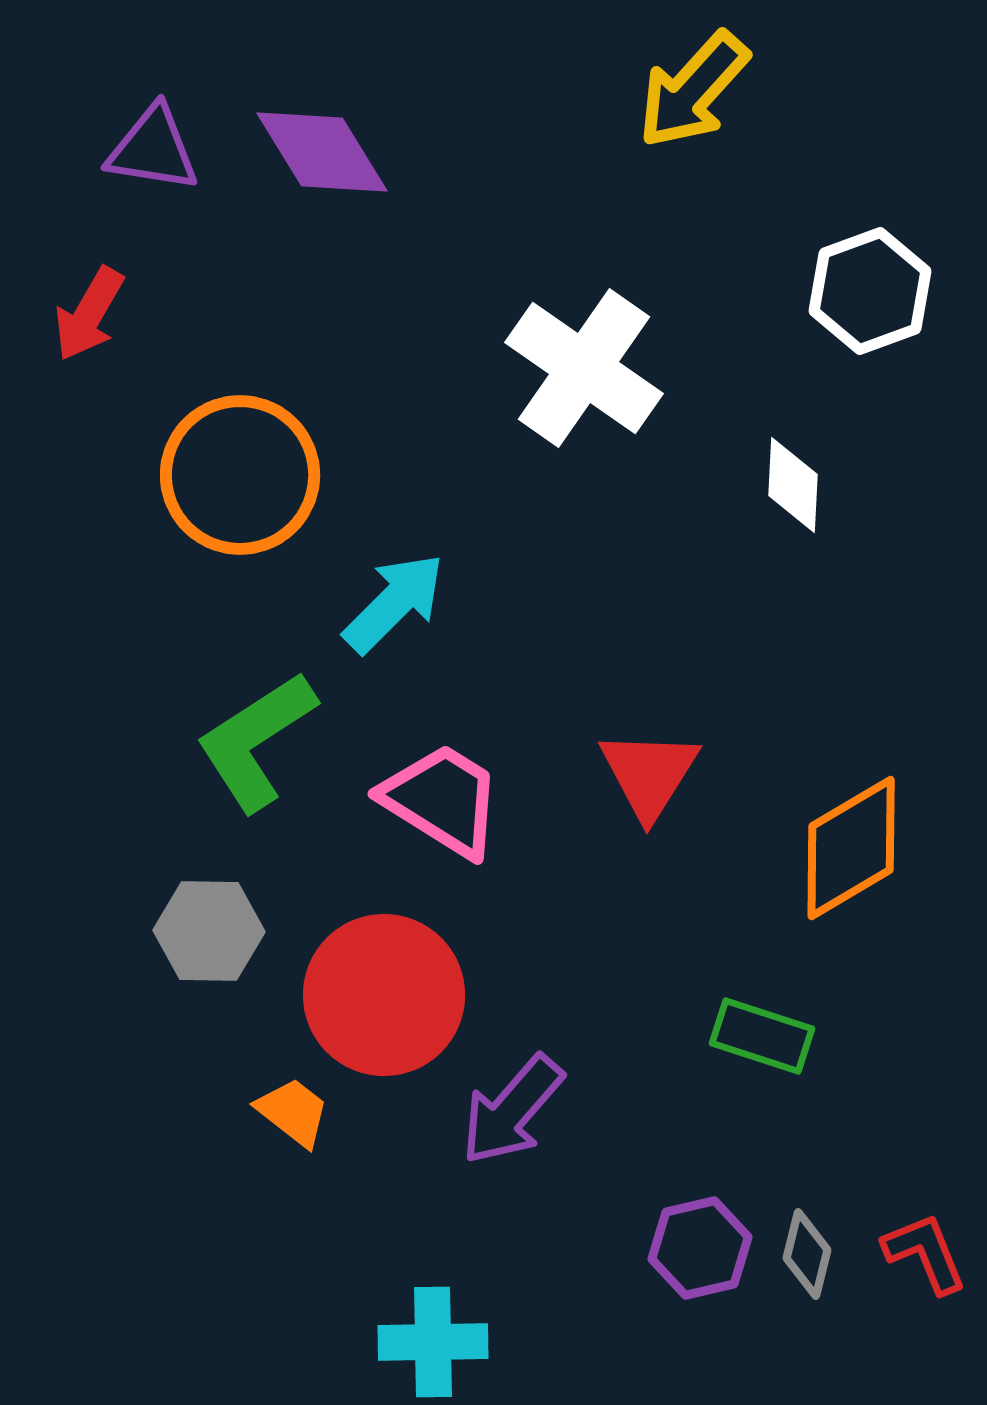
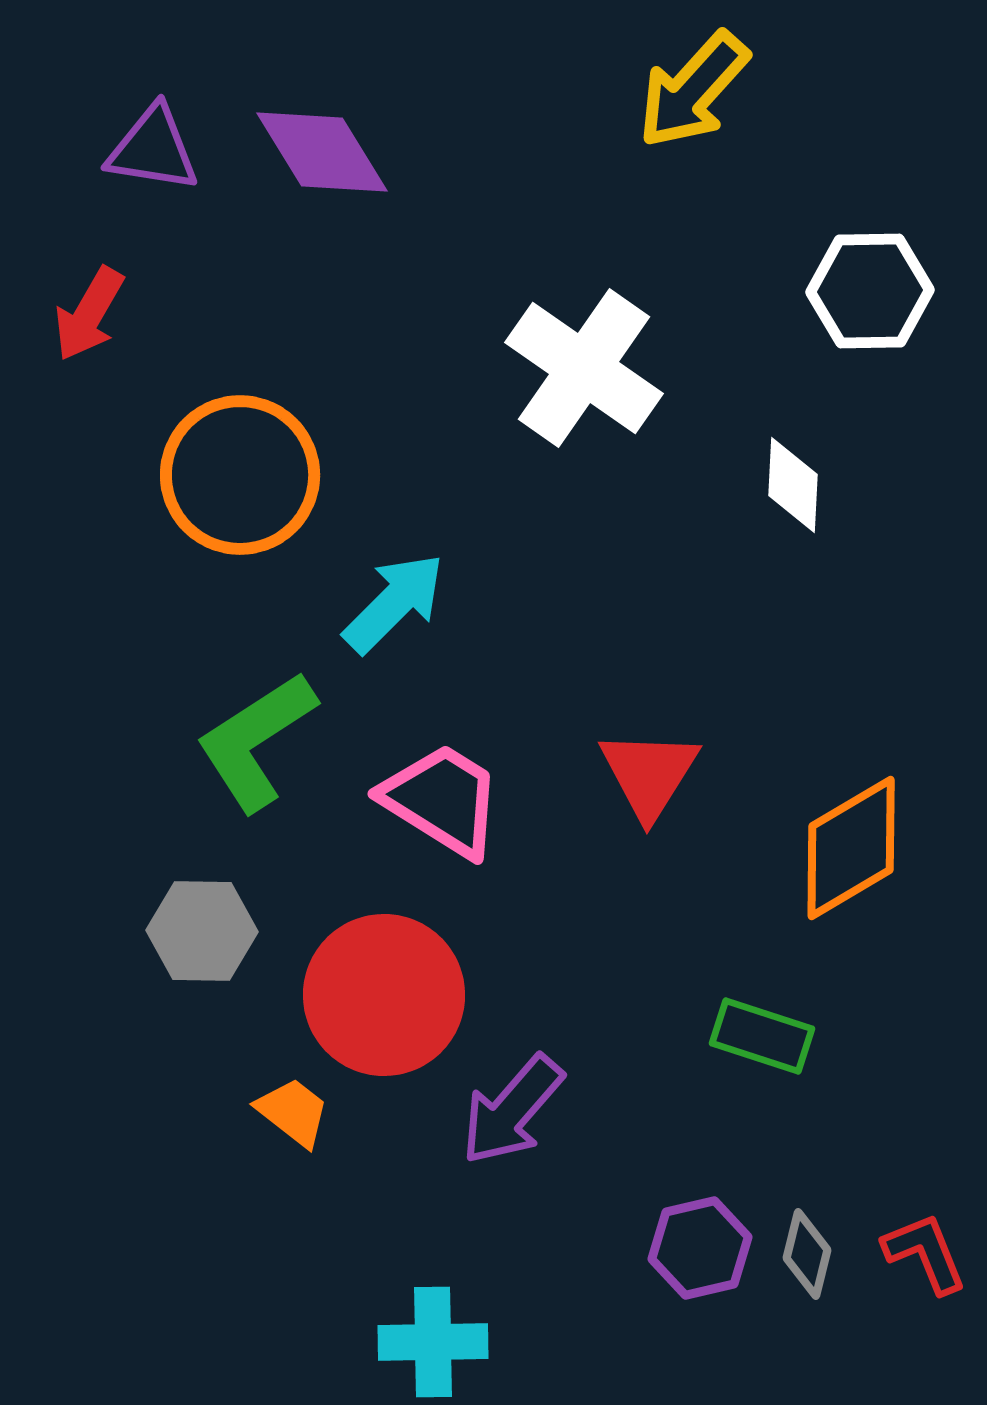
white hexagon: rotated 19 degrees clockwise
gray hexagon: moved 7 px left
